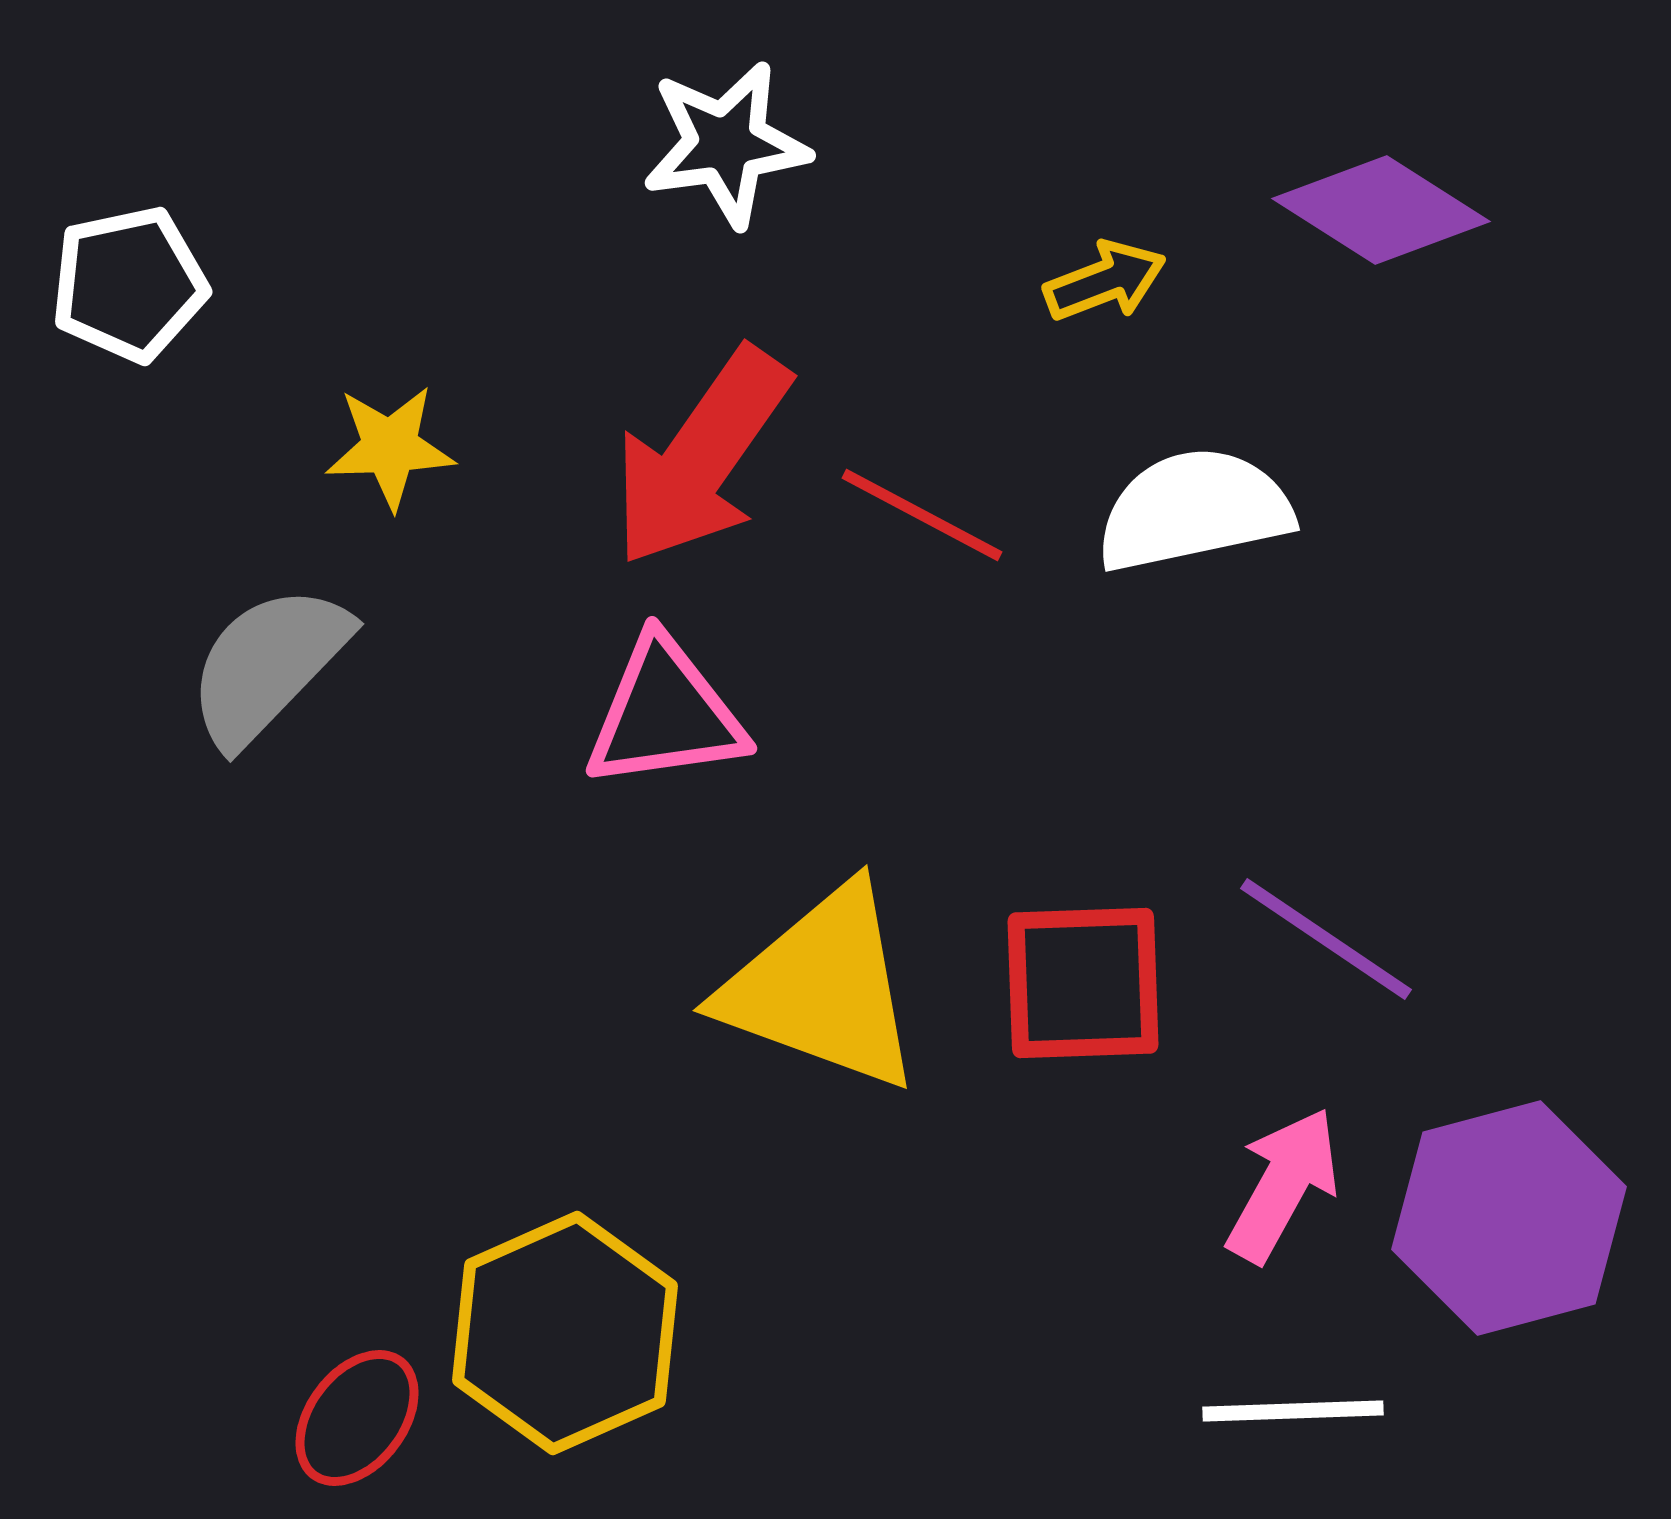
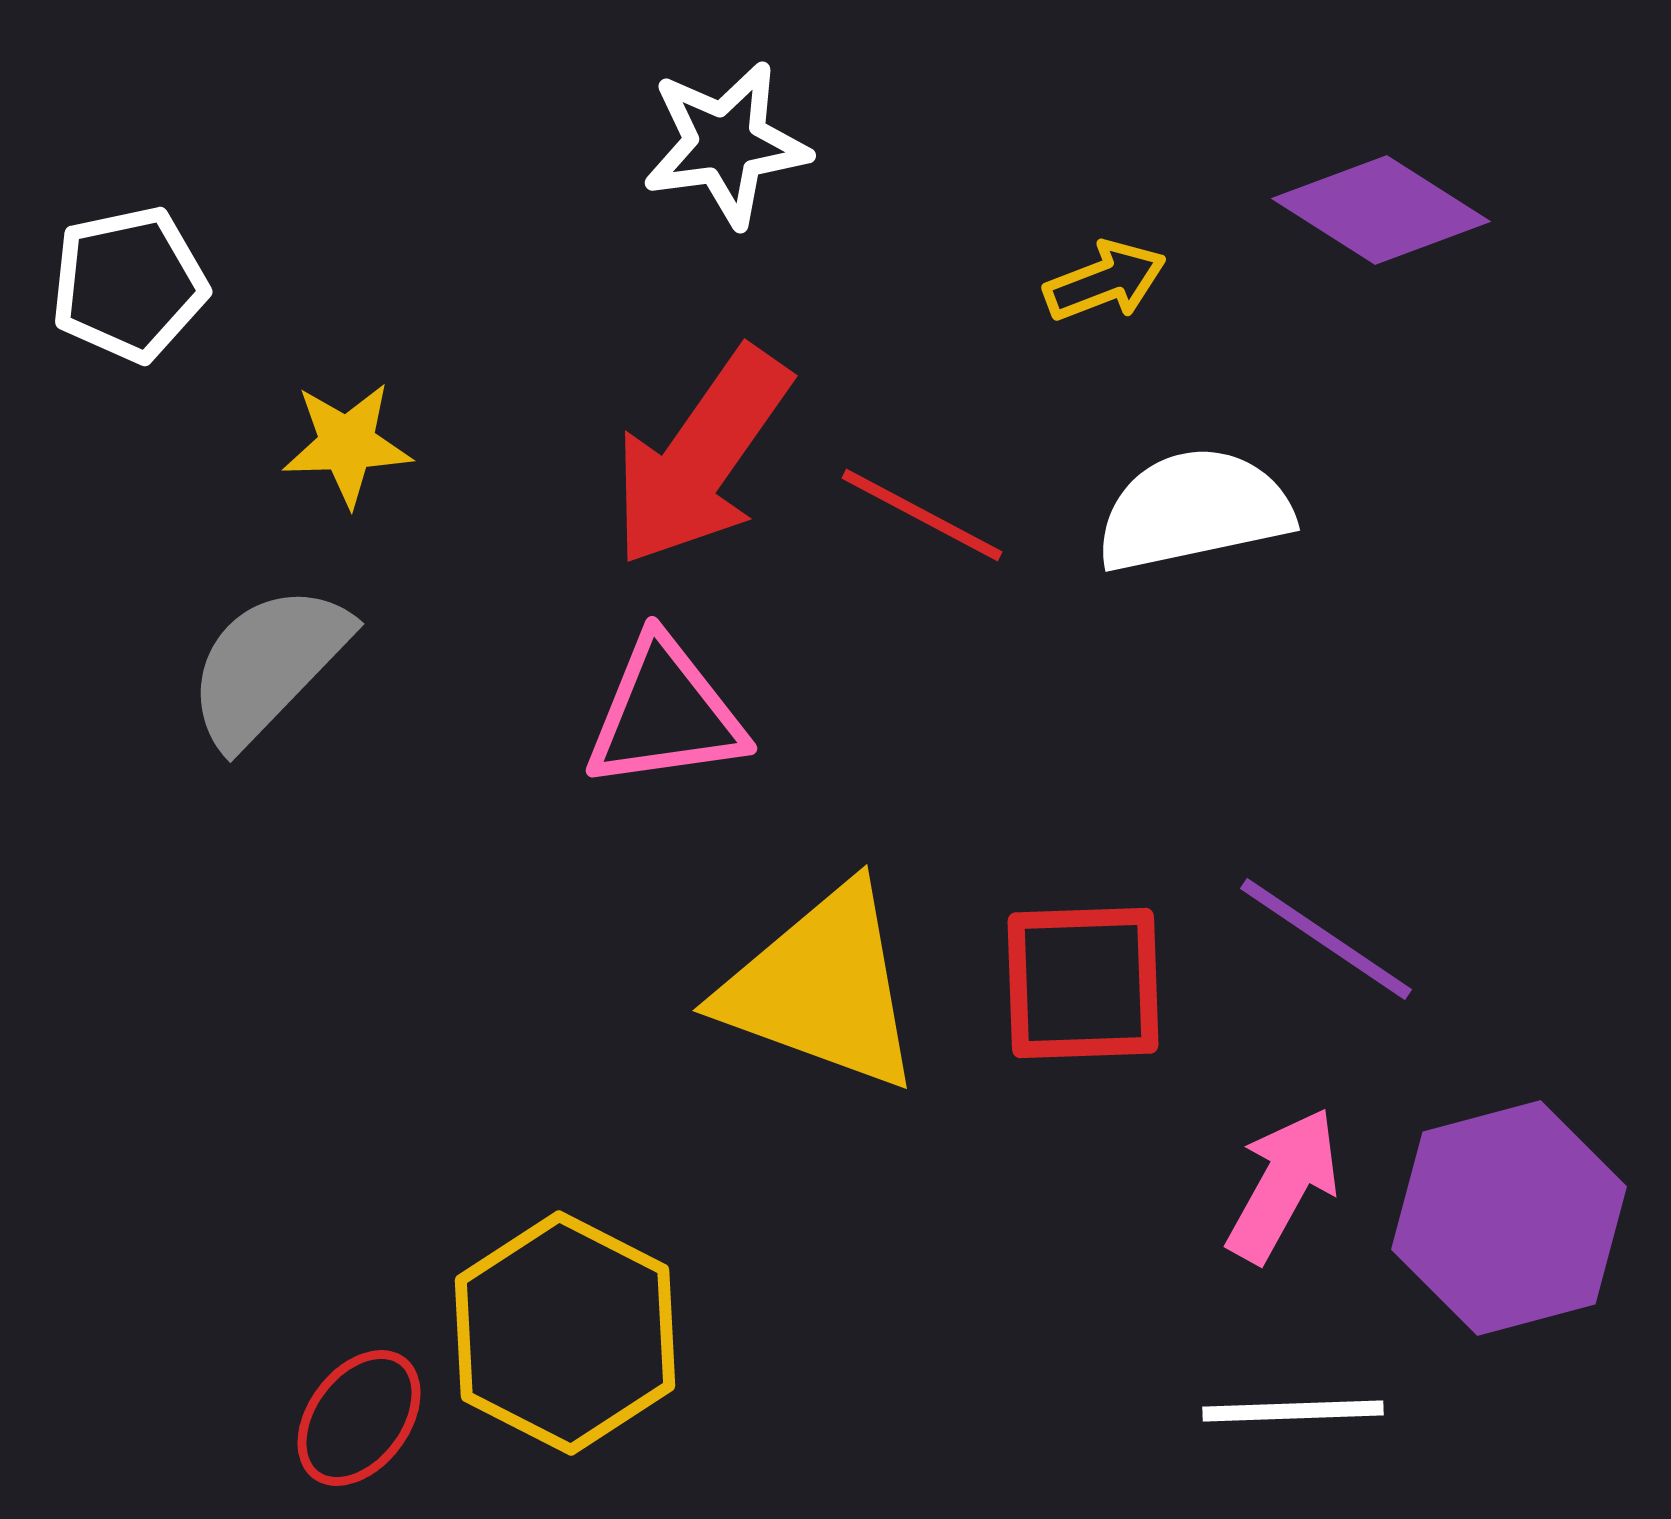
yellow star: moved 43 px left, 3 px up
yellow hexagon: rotated 9 degrees counterclockwise
red ellipse: moved 2 px right
